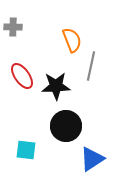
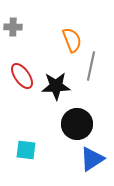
black circle: moved 11 px right, 2 px up
